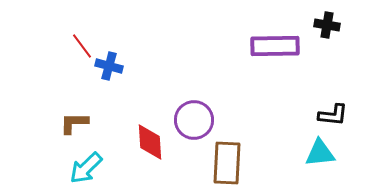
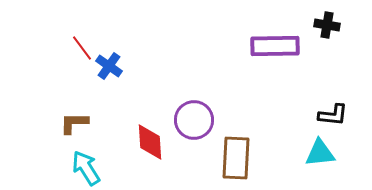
red line: moved 2 px down
blue cross: rotated 20 degrees clockwise
brown rectangle: moved 9 px right, 5 px up
cyan arrow: rotated 102 degrees clockwise
